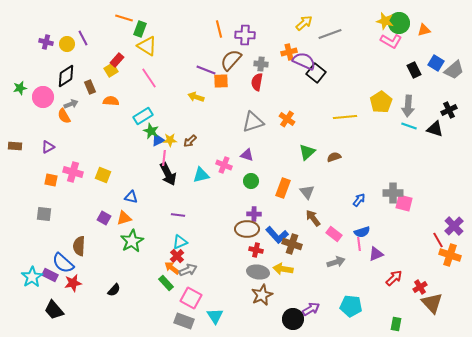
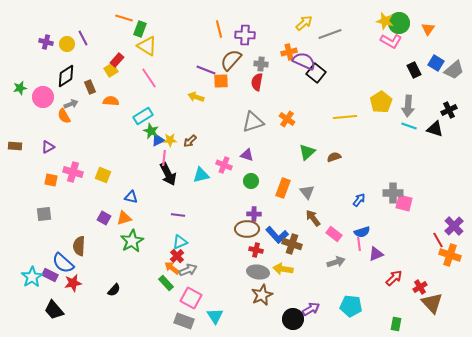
orange triangle at (424, 30): moved 4 px right, 1 px up; rotated 40 degrees counterclockwise
gray square at (44, 214): rotated 14 degrees counterclockwise
